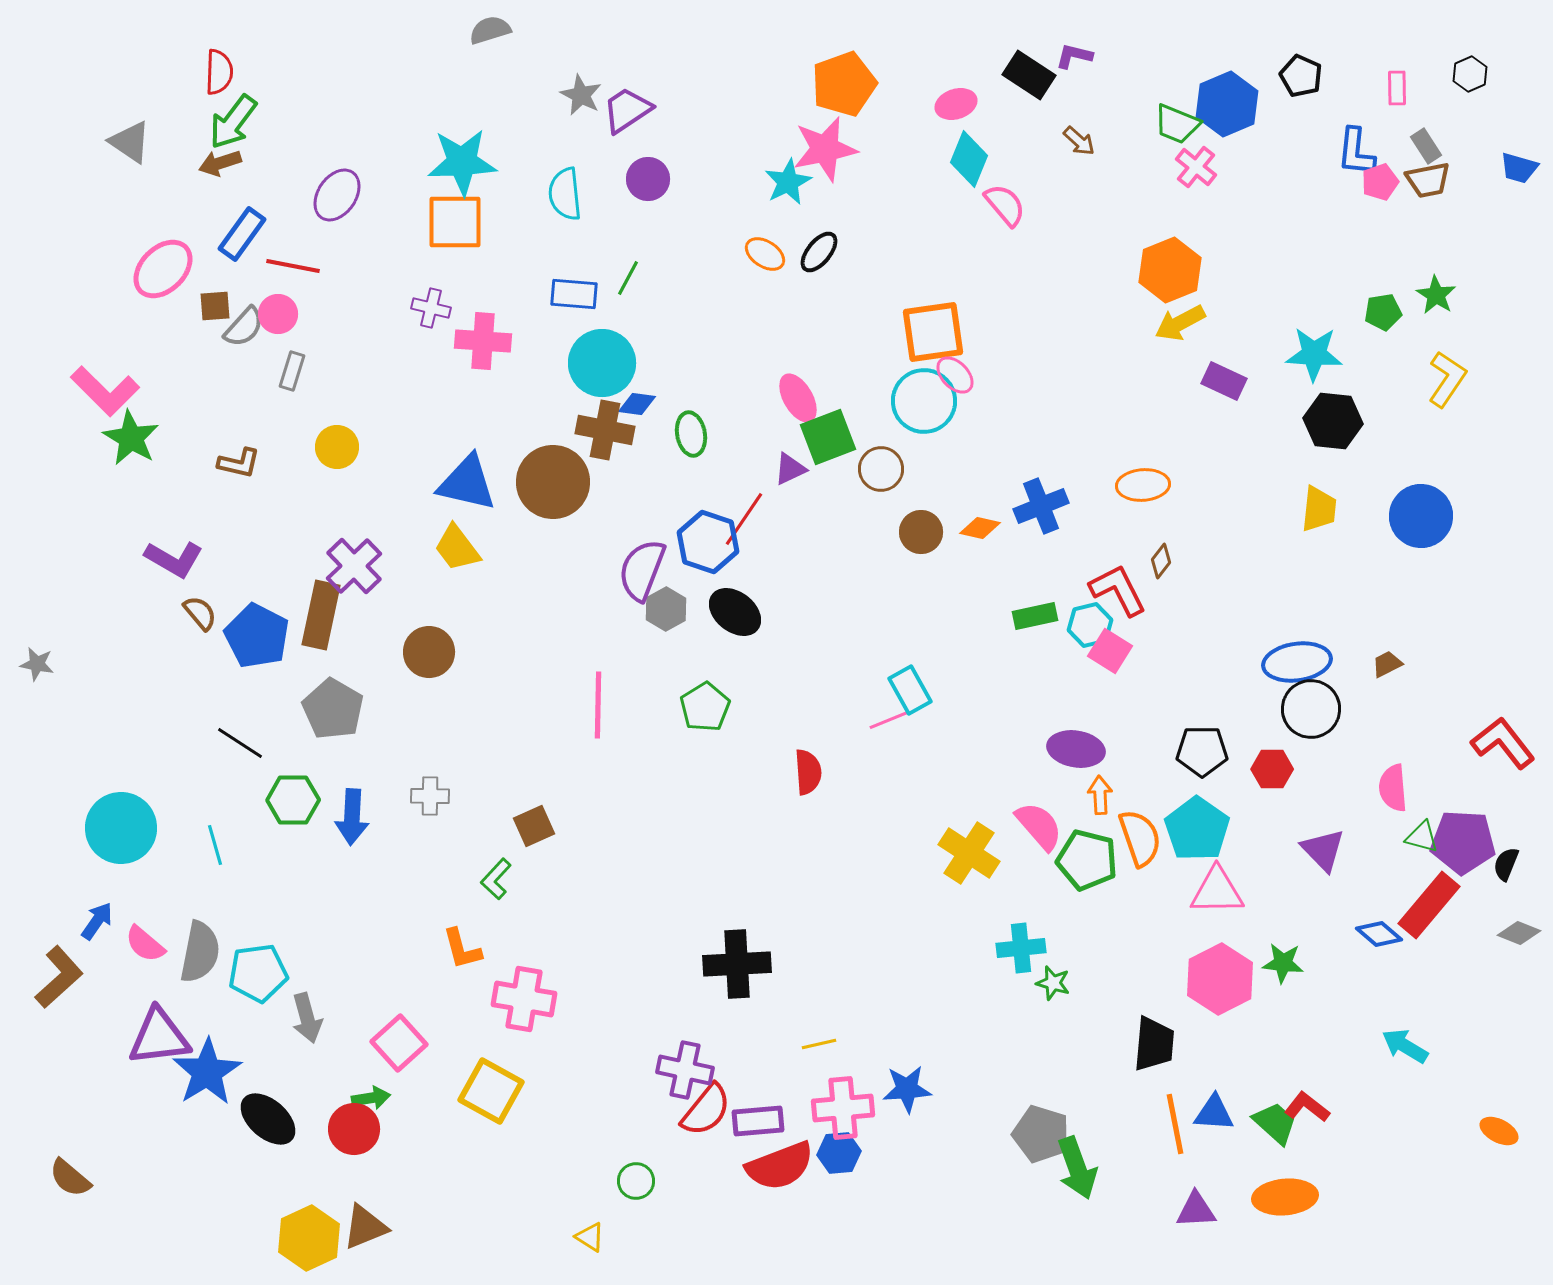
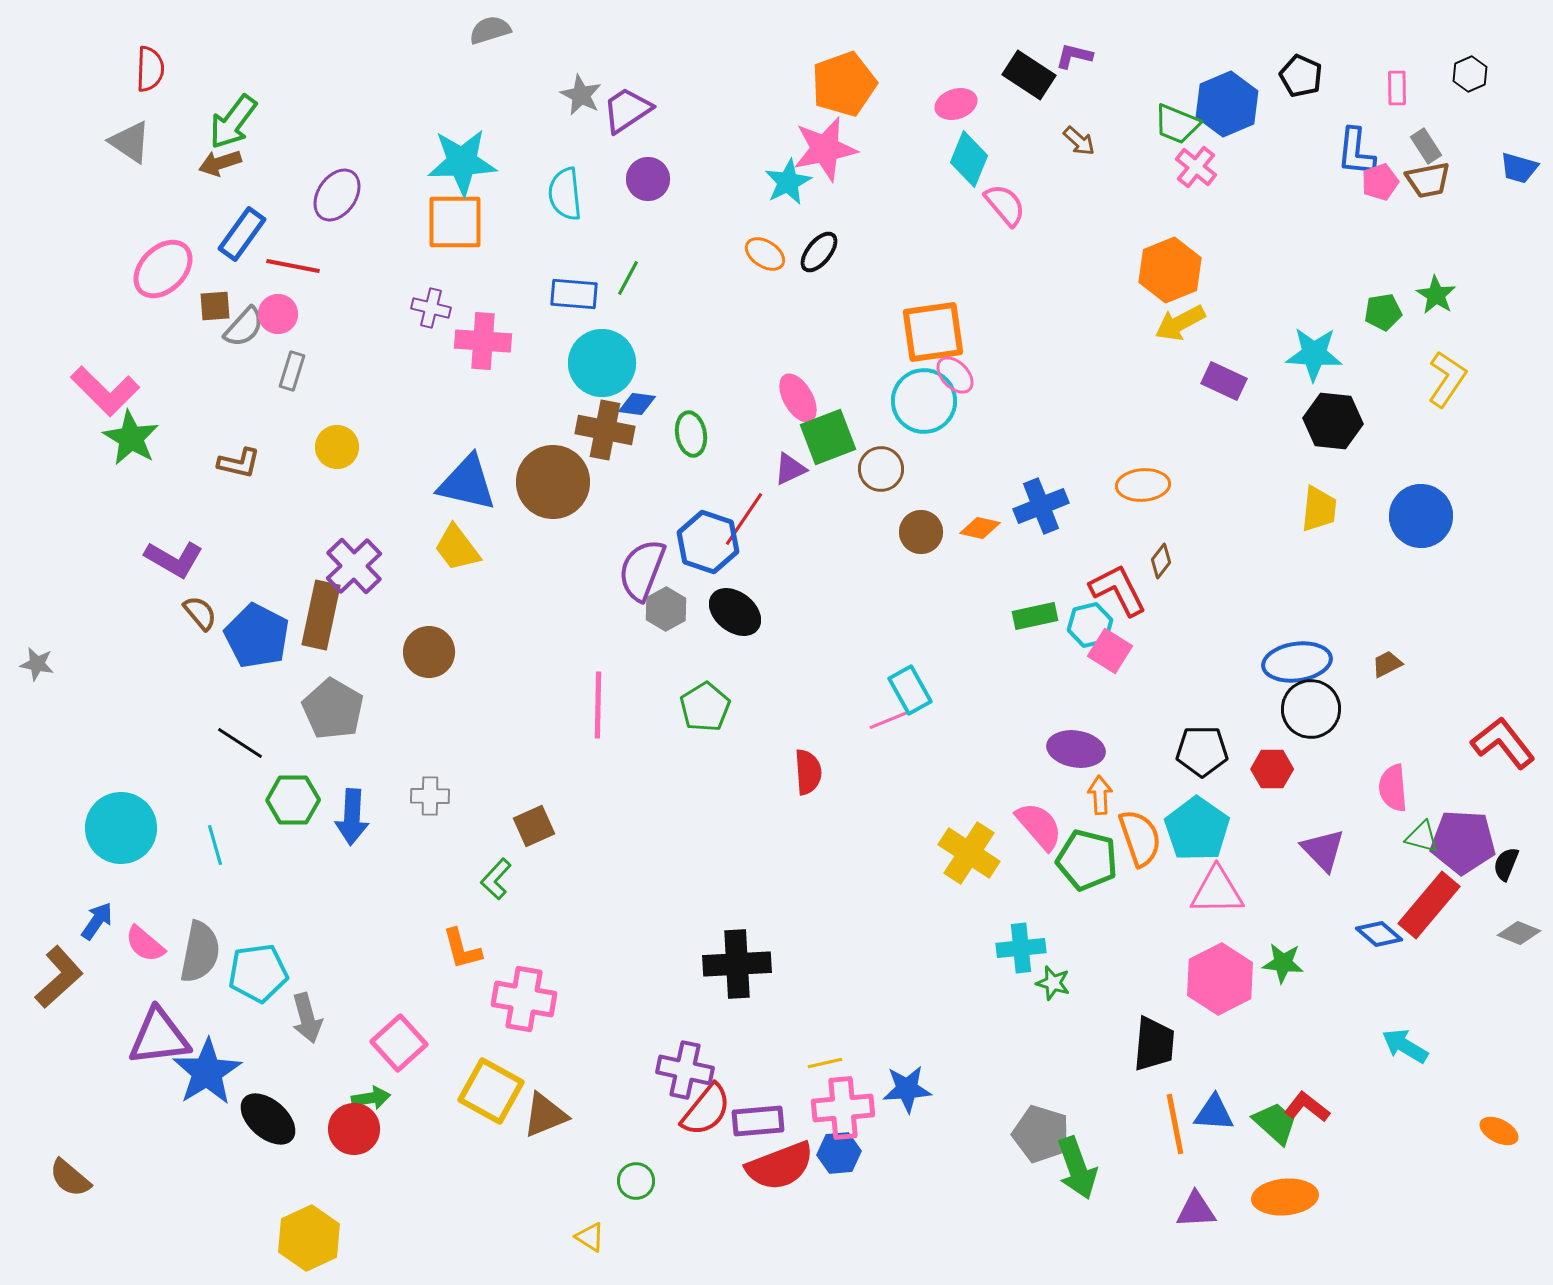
red semicircle at (219, 72): moved 69 px left, 3 px up
yellow line at (819, 1044): moved 6 px right, 19 px down
brown triangle at (365, 1227): moved 180 px right, 112 px up
